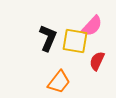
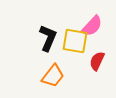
orange trapezoid: moved 6 px left, 6 px up
